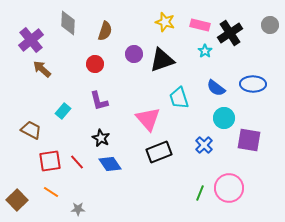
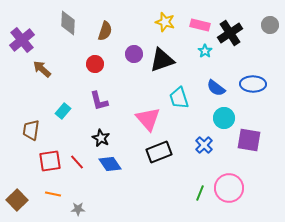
purple cross: moved 9 px left
brown trapezoid: rotated 110 degrees counterclockwise
orange line: moved 2 px right, 2 px down; rotated 21 degrees counterclockwise
